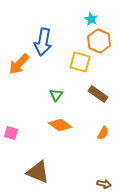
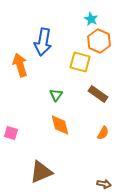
orange arrow: moved 1 px right, 1 px down; rotated 120 degrees clockwise
orange diamond: rotated 40 degrees clockwise
brown triangle: moved 3 px right; rotated 45 degrees counterclockwise
